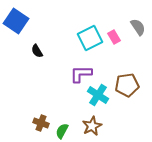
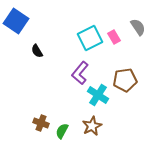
purple L-shape: moved 1 px left, 1 px up; rotated 50 degrees counterclockwise
brown pentagon: moved 2 px left, 5 px up
